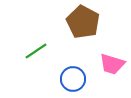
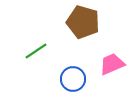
brown pentagon: rotated 12 degrees counterclockwise
pink trapezoid: rotated 140 degrees clockwise
